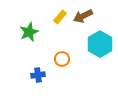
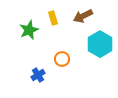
yellow rectangle: moved 7 px left, 1 px down; rotated 56 degrees counterclockwise
green star: moved 2 px up
blue cross: rotated 24 degrees counterclockwise
